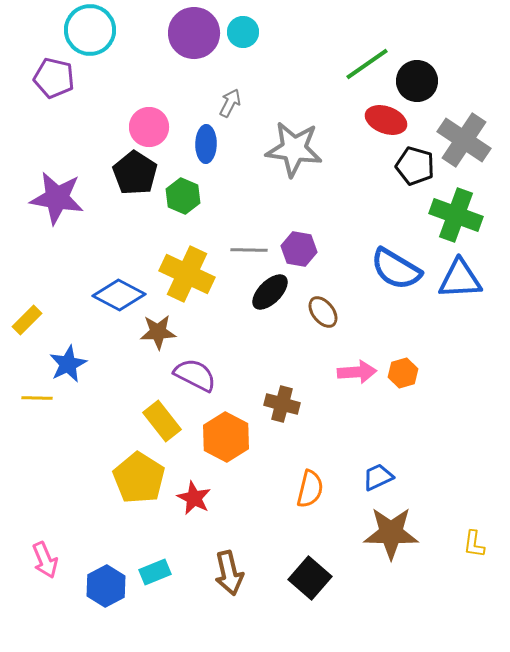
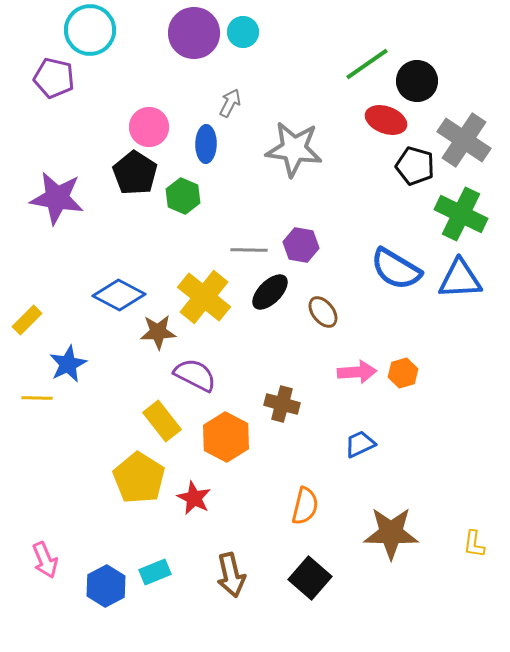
green cross at (456, 215): moved 5 px right, 1 px up; rotated 6 degrees clockwise
purple hexagon at (299, 249): moved 2 px right, 4 px up
yellow cross at (187, 274): moved 17 px right, 23 px down; rotated 14 degrees clockwise
blue trapezoid at (378, 477): moved 18 px left, 33 px up
orange semicircle at (310, 489): moved 5 px left, 17 px down
brown arrow at (229, 573): moved 2 px right, 2 px down
